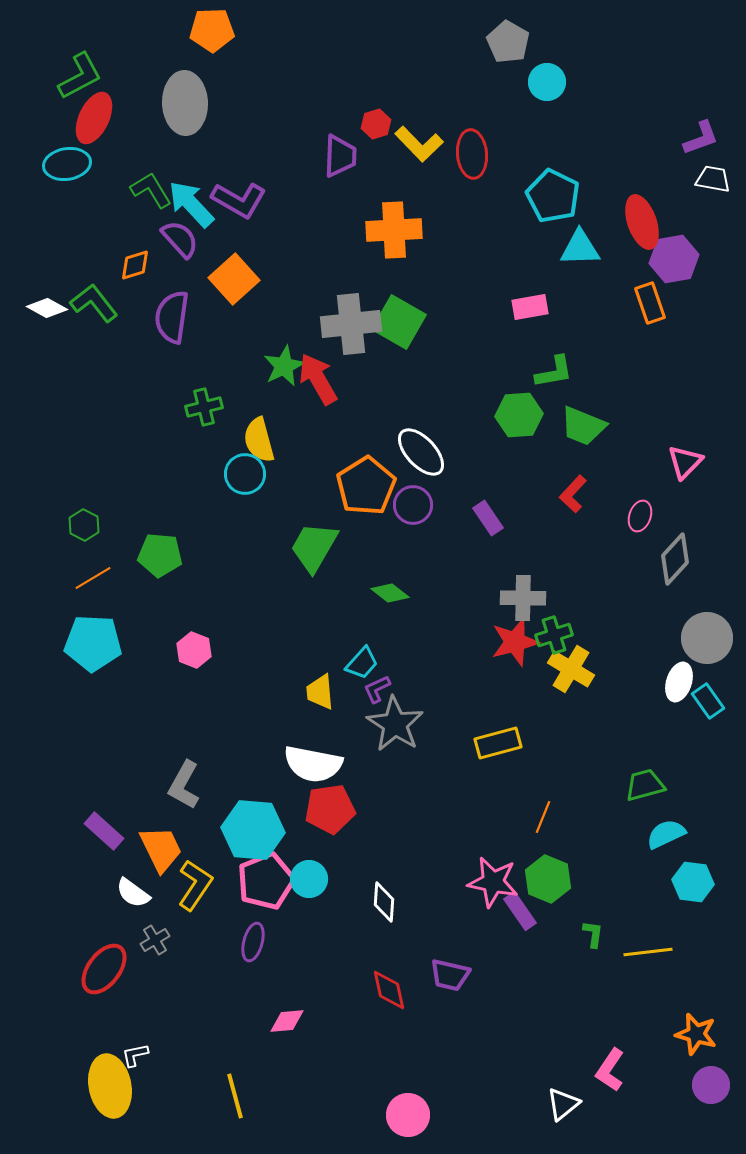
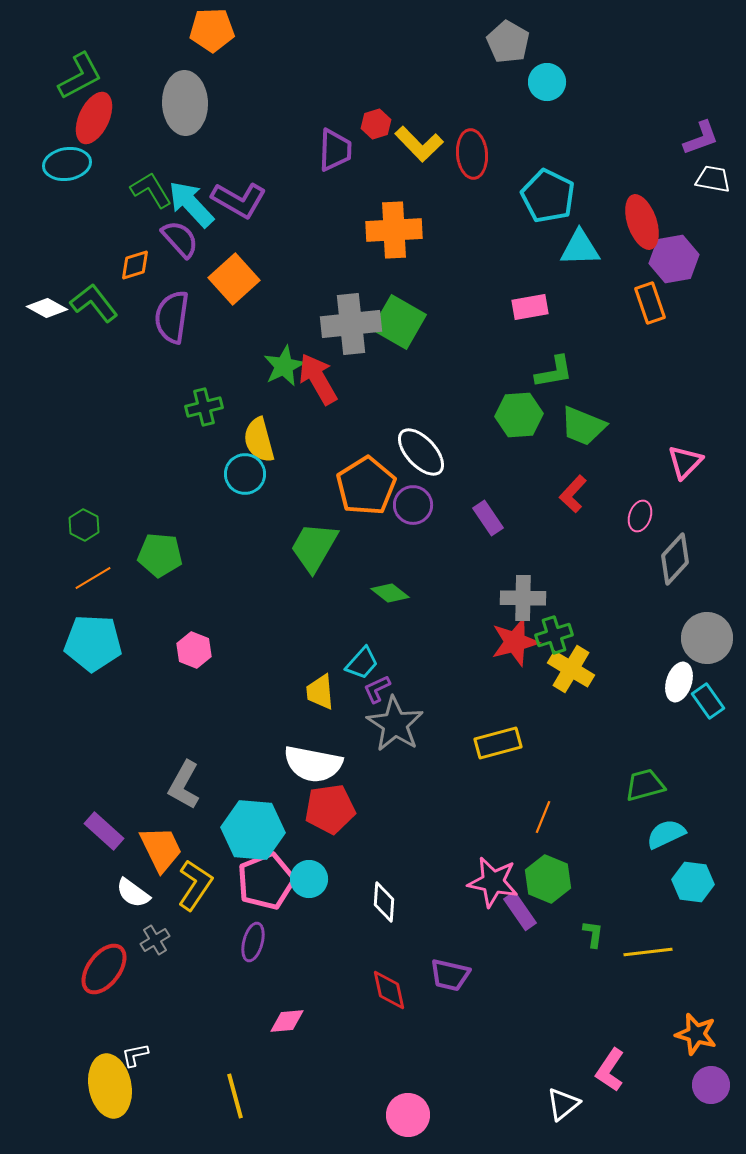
purple trapezoid at (340, 156): moved 5 px left, 6 px up
cyan pentagon at (553, 196): moved 5 px left
